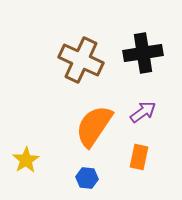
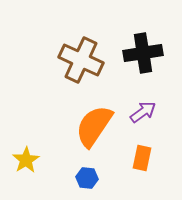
orange rectangle: moved 3 px right, 1 px down
